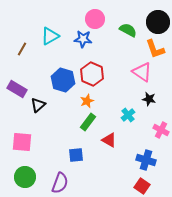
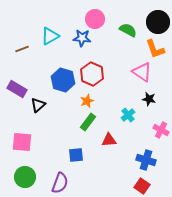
blue star: moved 1 px left, 1 px up
brown line: rotated 40 degrees clockwise
red triangle: rotated 35 degrees counterclockwise
